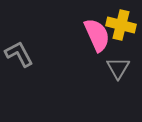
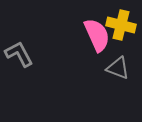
gray triangle: rotated 40 degrees counterclockwise
